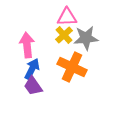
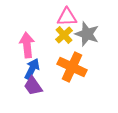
gray star: moved 1 px right, 4 px up; rotated 25 degrees clockwise
